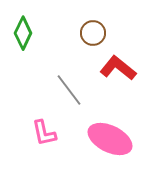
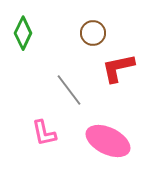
red L-shape: rotated 51 degrees counterclockwise
pink ellipse: moved 2 px left, 2 px down
